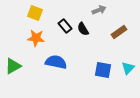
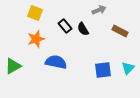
brown rectangle: moved 1 px right, 1 px up; rotated 63 degrees clockwise
orange star: moved 1 px down; rotated 24 degrees counterclockwise
blue square: rotated 18 degrees counterclockwise
